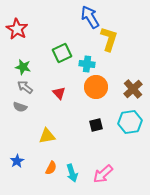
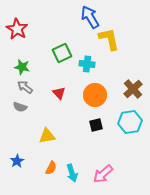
yellow L-shape: rotated 30 degrees counterclockwise
green star: moved 1 px left
orange circle: moved 1 px left, 8 px down
